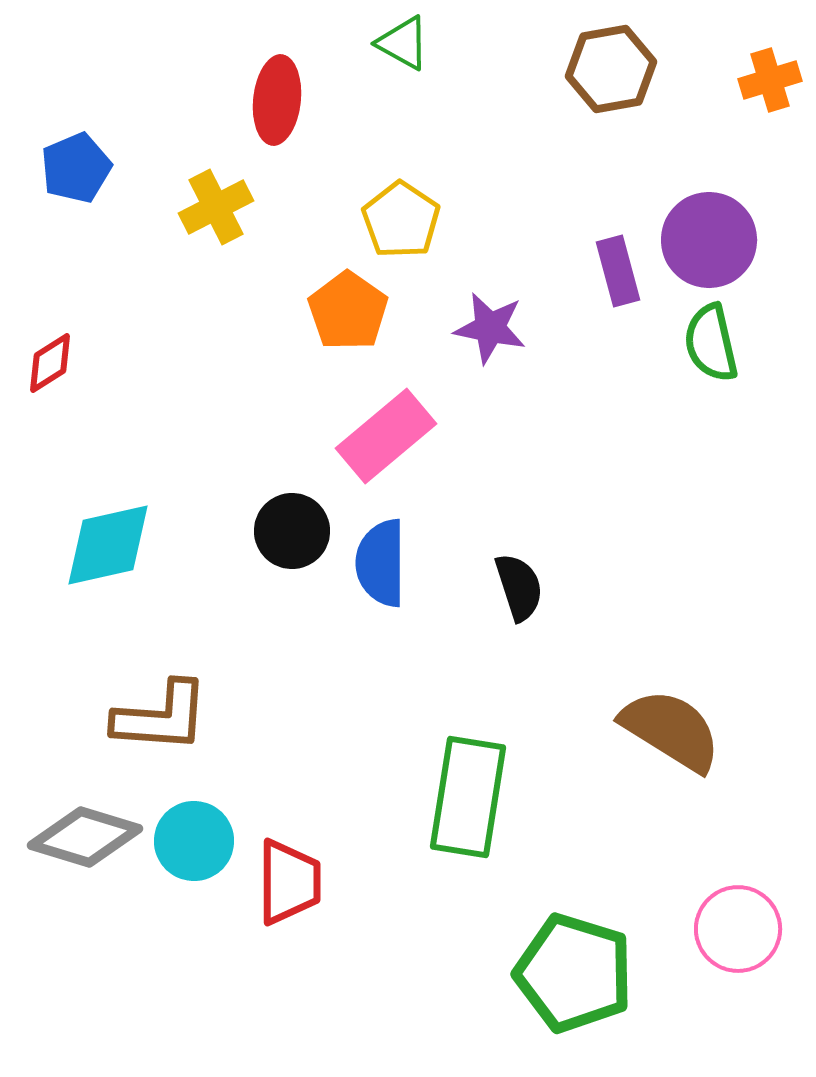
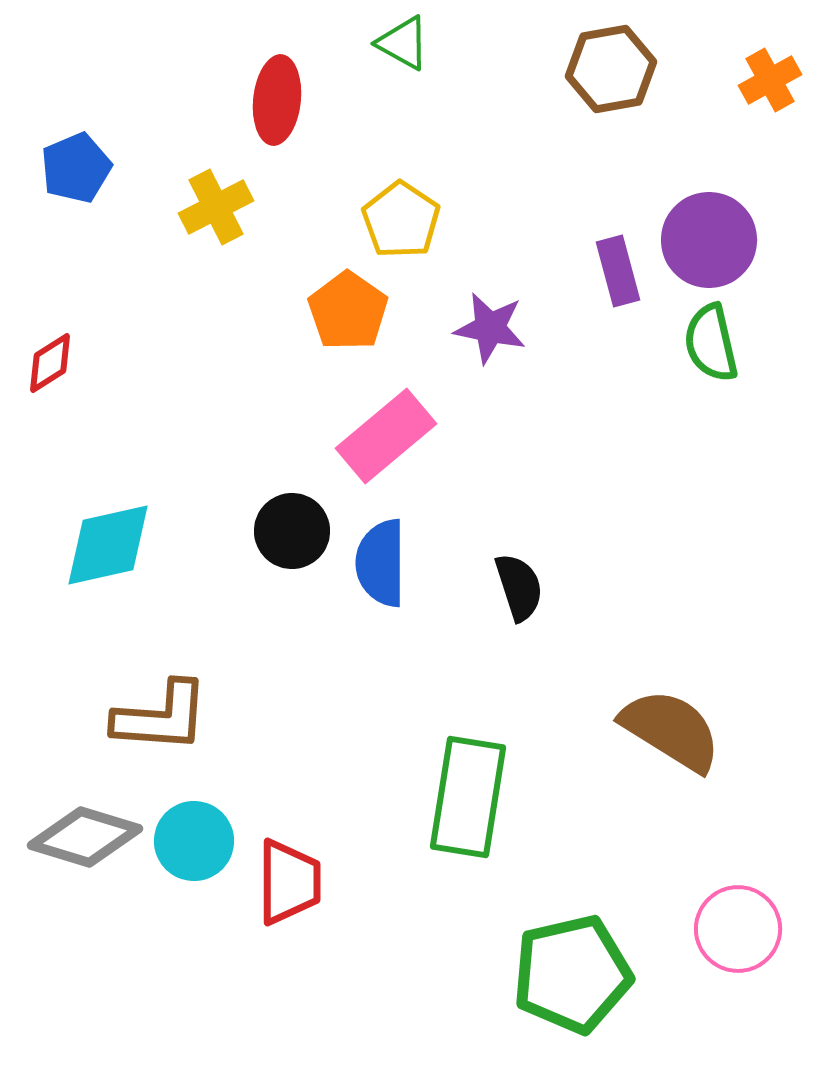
orange cross: rotated 12 degrees counterclockwise
green pentagon: moved 2 px left, 1 px down; rotated 30 degrees counterclockwise
